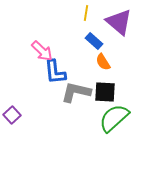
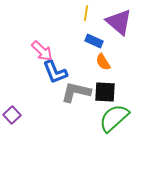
blue rectangle: rotated 18 degrees counterclockwise
blue L-shape: rotated 16 degrees counterclockwise
